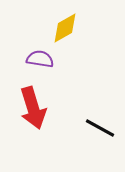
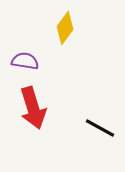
yellow diamond: rotated 24 degrees counterclockwise
purple semicircle: moved 15 px left, 2 px down
